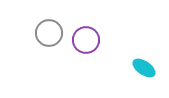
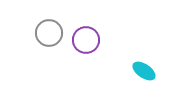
cyan ellipse: moved 3 px down
